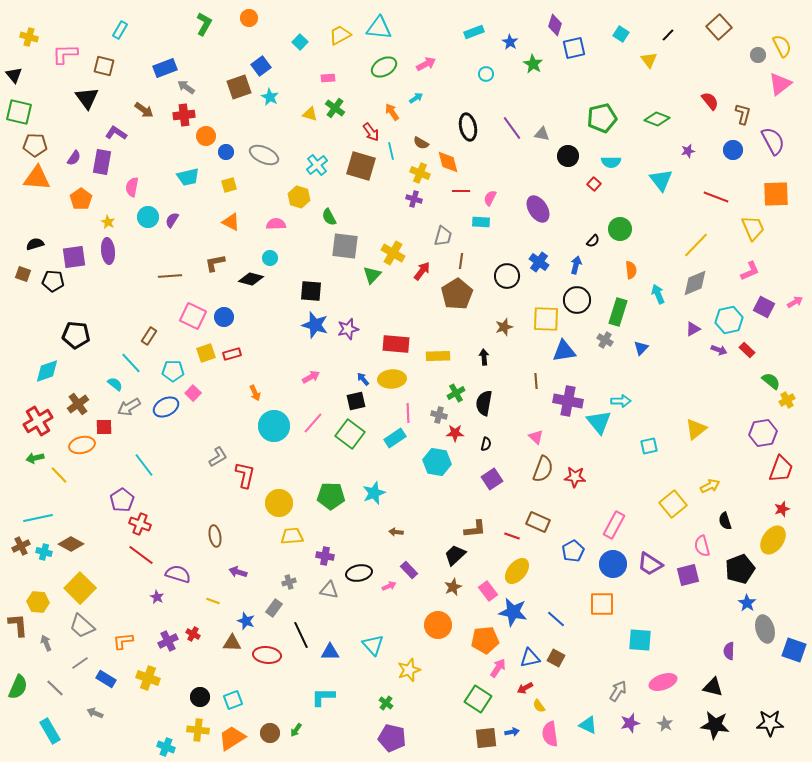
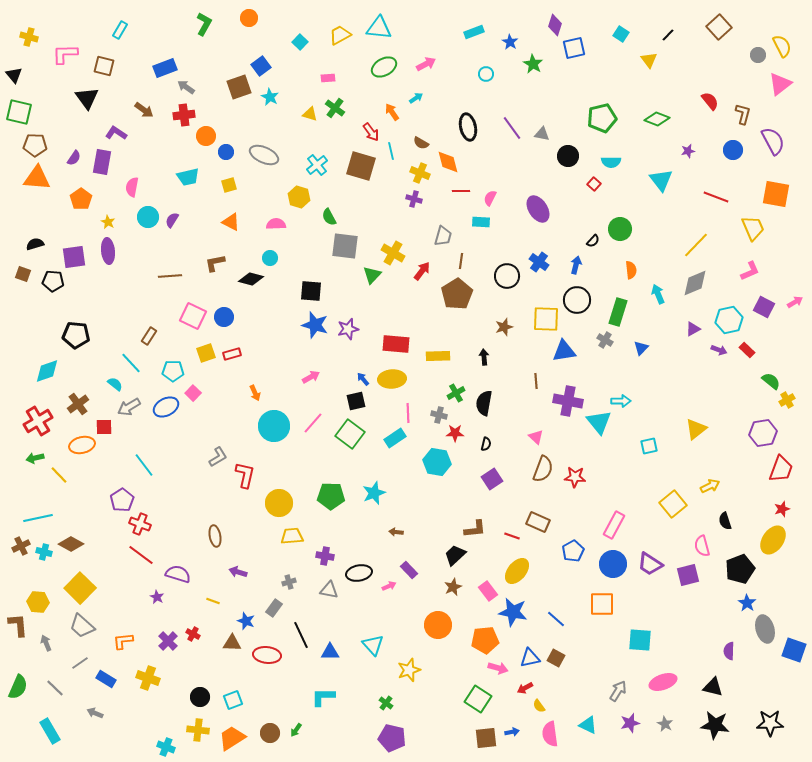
orange square at (776, 194): rotated 12 degrees clockwise
purple cross at (168, 641): rotated 18 degrees counterclockwise
pink arrow at (498, 668): rotated 72 degrees clockwise
